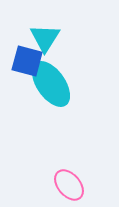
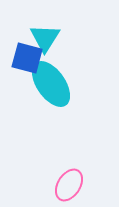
blue square: moved 3 px up
pink ellipse: rotated 72 degrees clockwise
